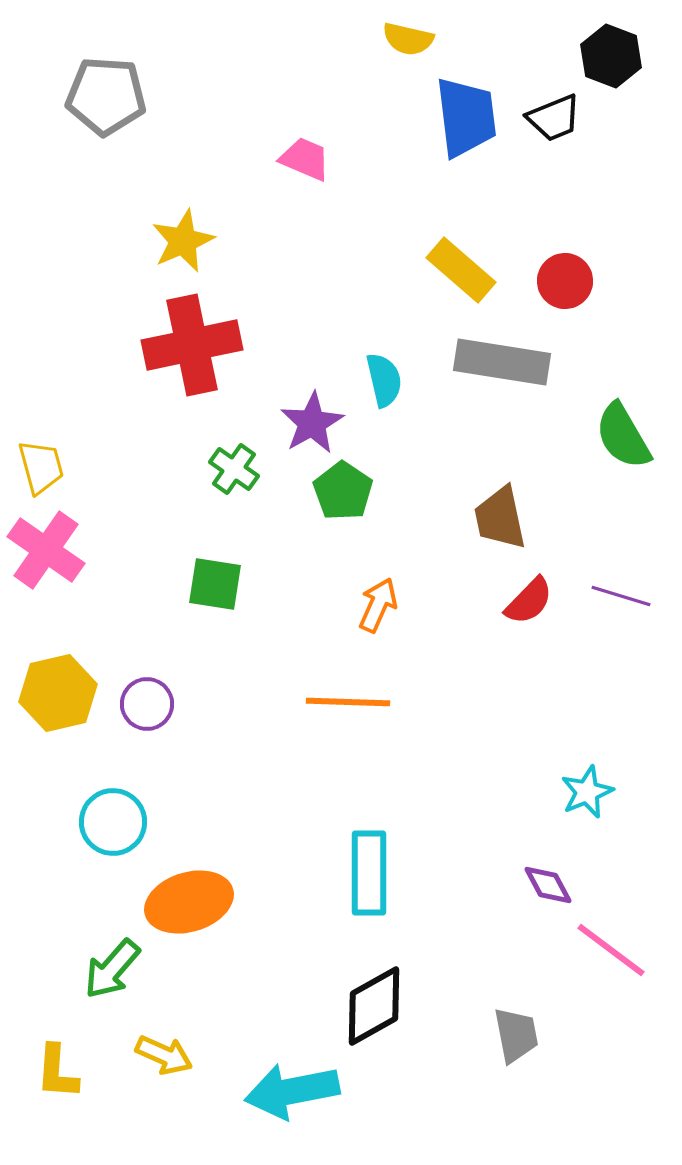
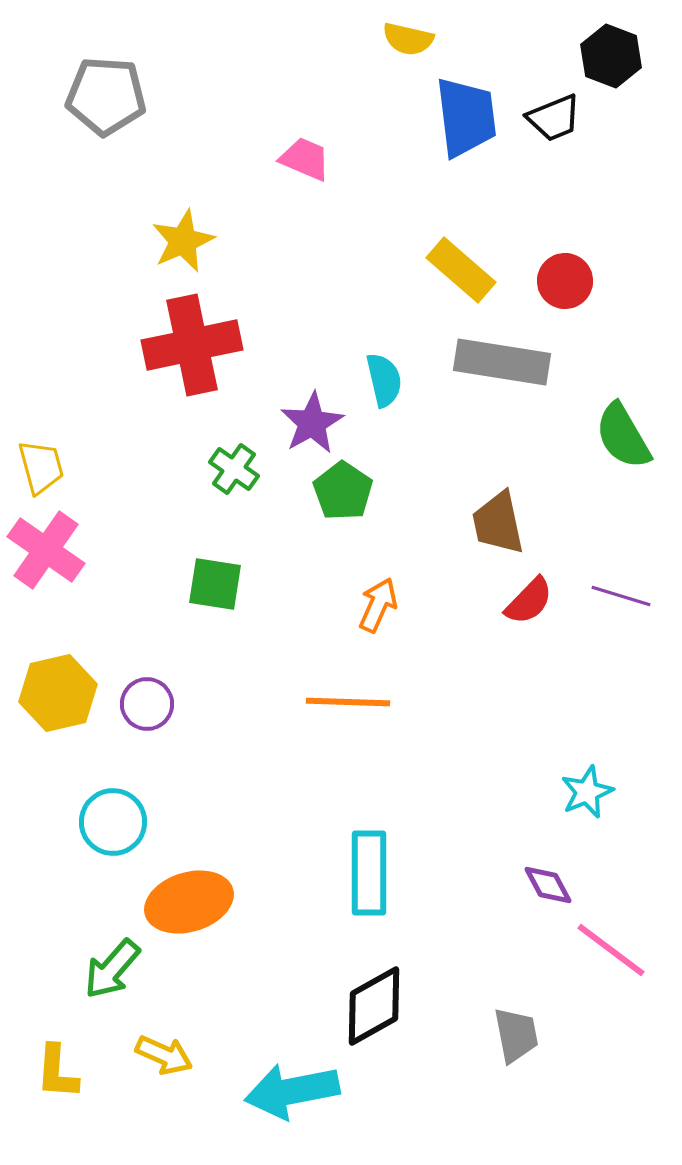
brown trapezoid: moved 2 px left, 5 px down
